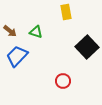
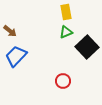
green triangle: moved 30 px right; rotated 40 degrees counterclockwise
blue trapezoid: moved 1 px left
